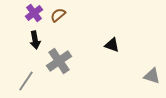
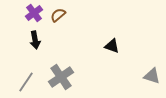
black triangle: moved 1 px down
gray cross: moved 2 px right, 16 px down
gray line: moved 1 px down
